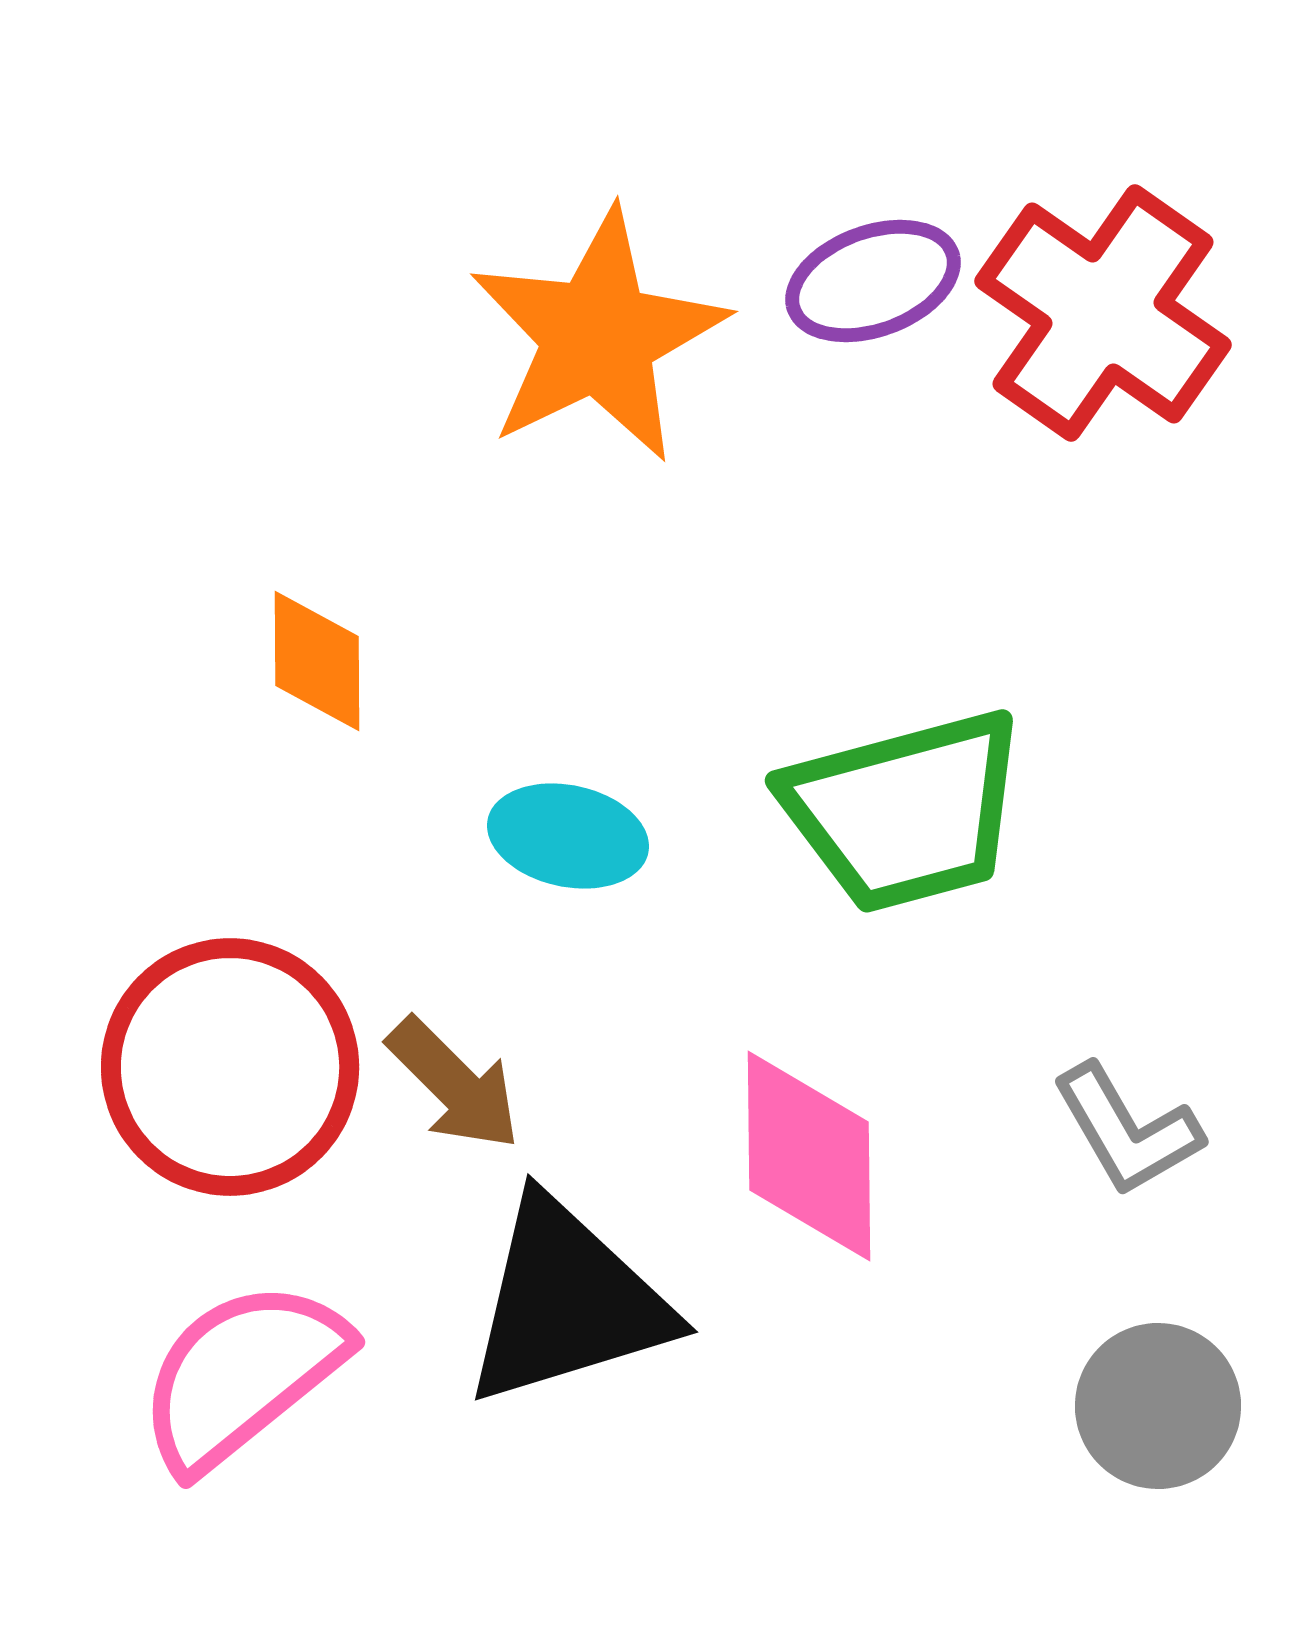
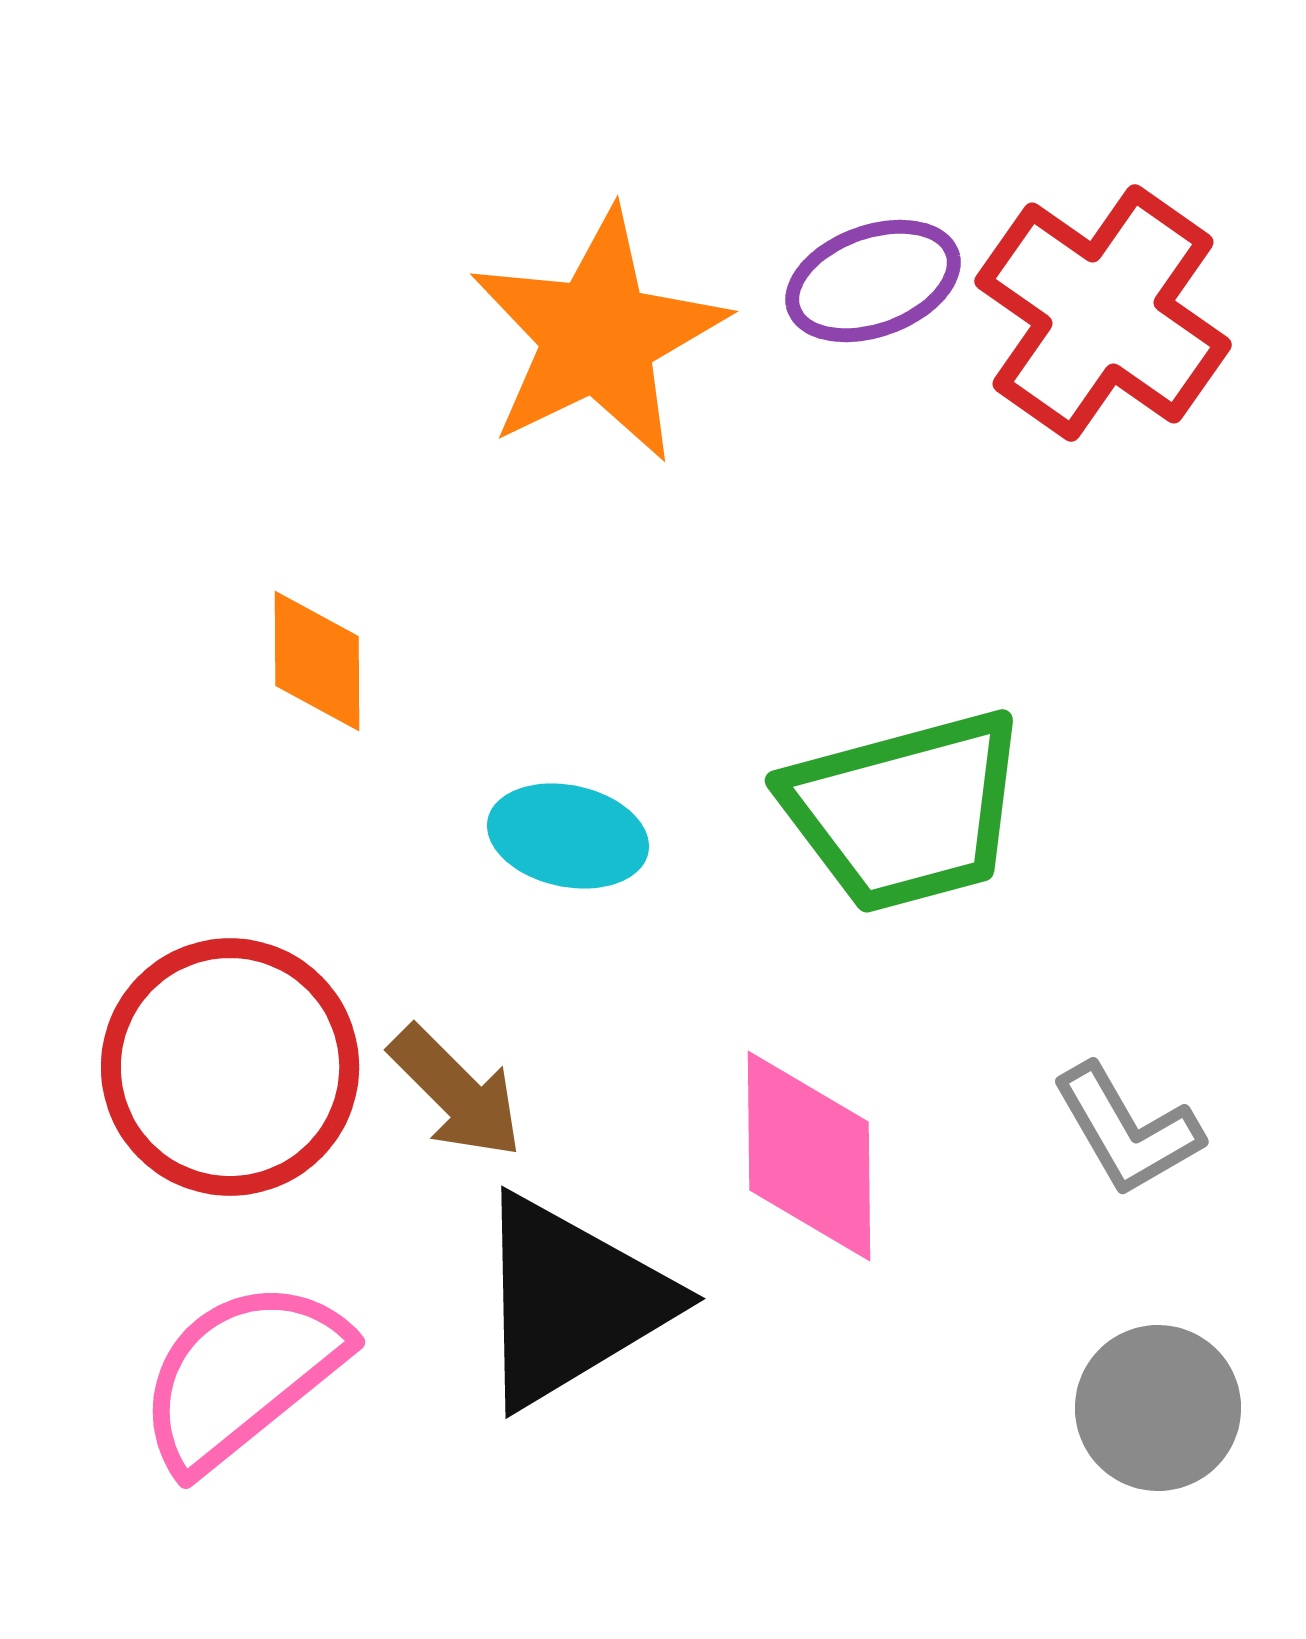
brown arrow: moved 2 px right, 8 px down
black triangle: moved 4 px right, 1 px up; rotated 14 degrees counterclockwise
gray circle: moved 2 px down
